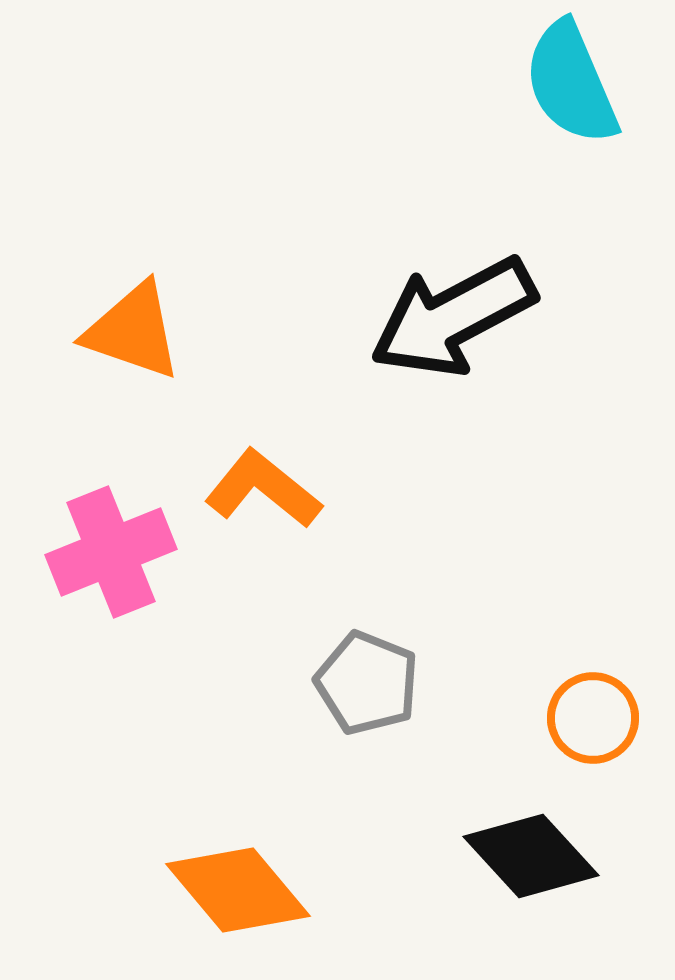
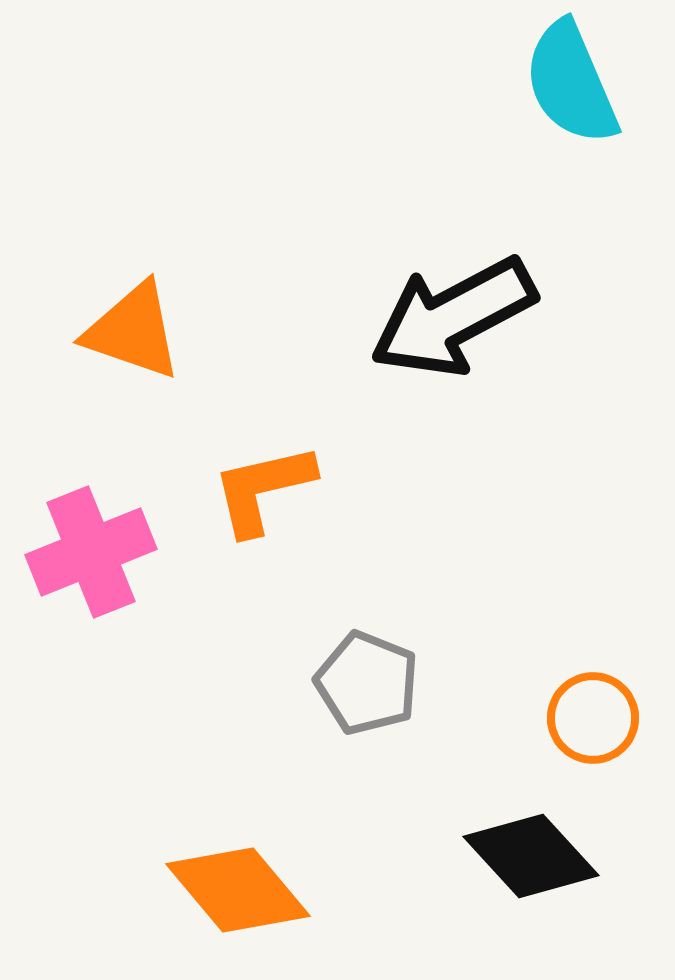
orange L-shape: rotated 52 degrees counterclockwise
pink cross: moved 20 px left
